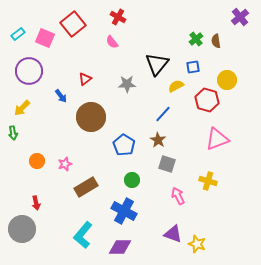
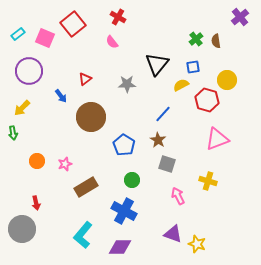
yellow semicircle: moved 5 px right, 1 px up
